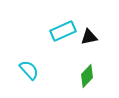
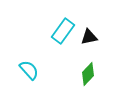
cyan rectangle: rotated 30 degrees counterclockwise
green diamond: moved 1 px right, 2 px up
